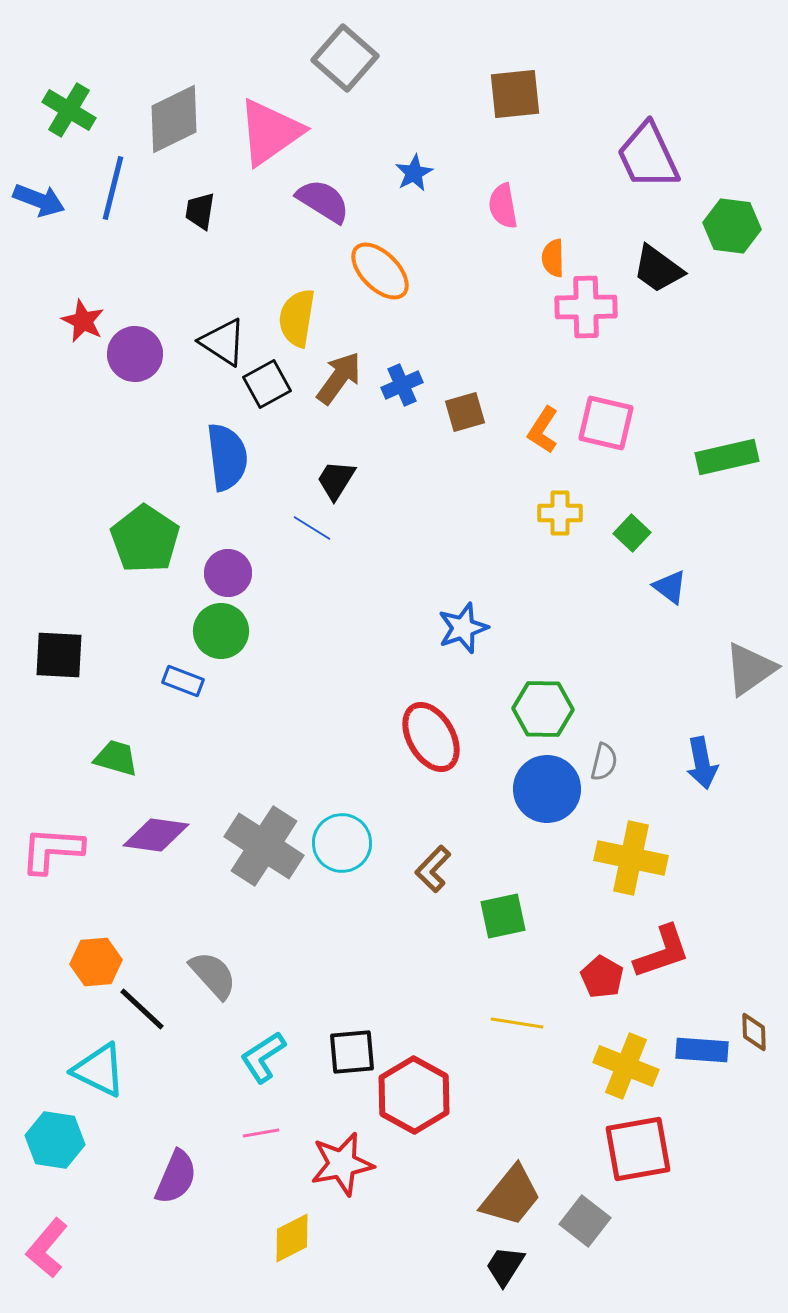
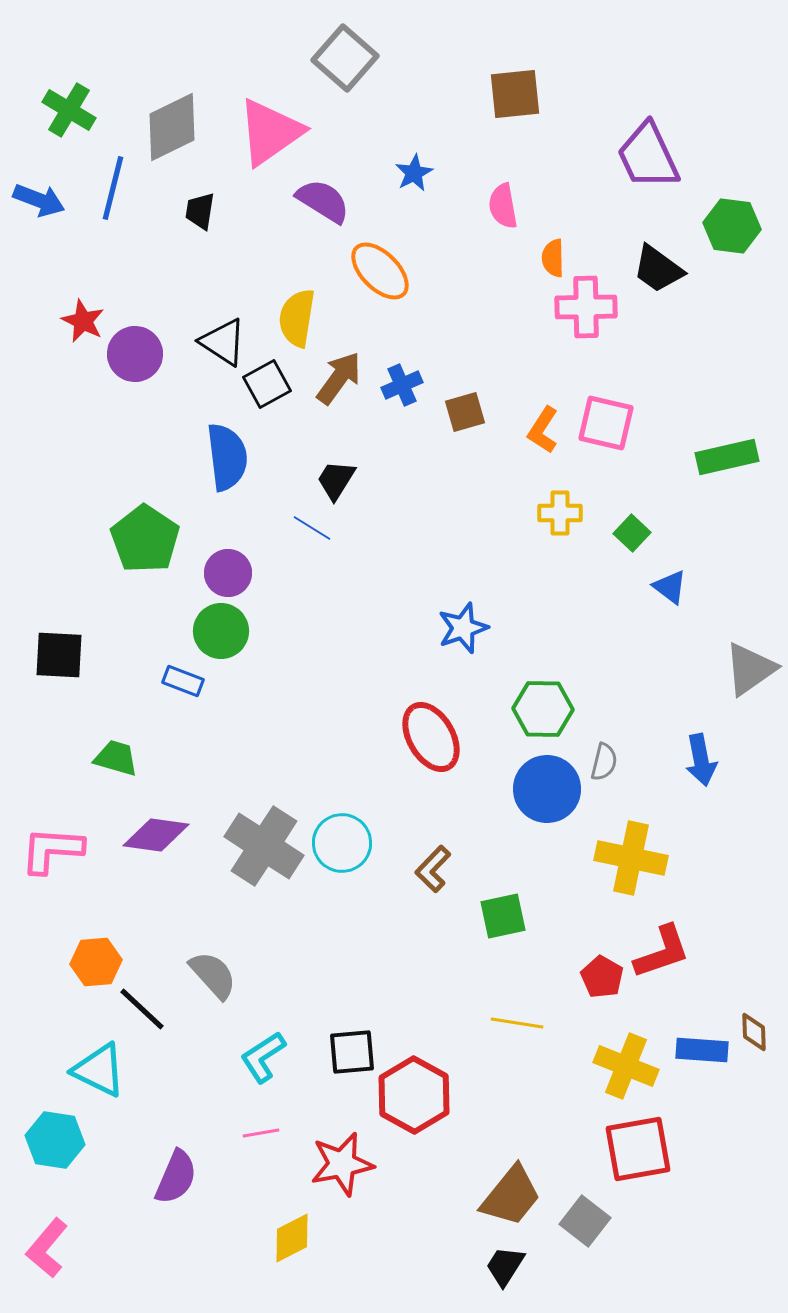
gray diamond at (174, 119): moved 2 px left, 8 px down
blue arrow at (702, 763): moved 1 px left, 3 px up
